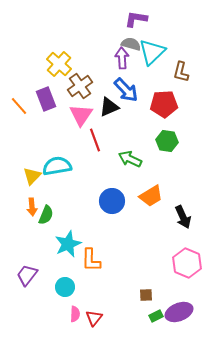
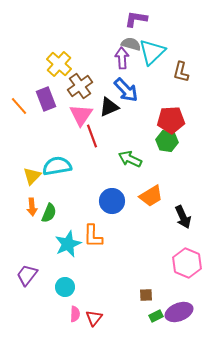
red pentagon: moved 7 px right, 16 px down
red line: moved 3 px left, 4 px up
green semicircle: moved 3 px right, 2 px up
orange L-shape: moved 2 px right, 24 px up
